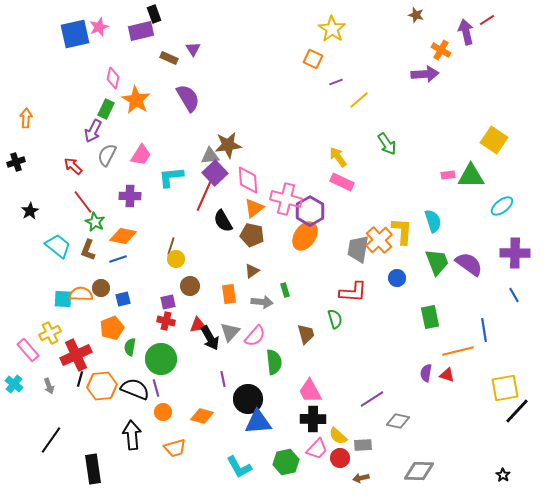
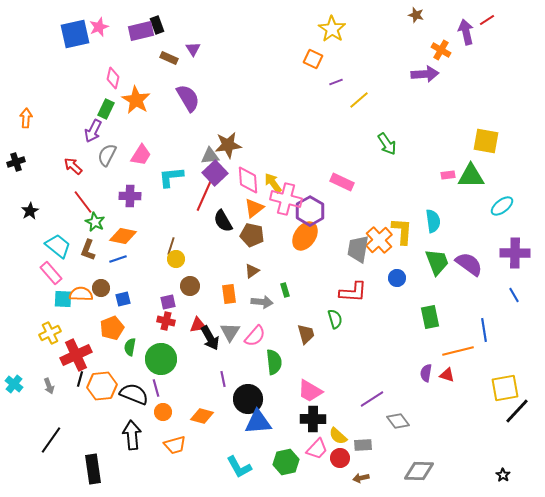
black rectangle at (154, 14): moved 3 px right, 11 px down
yellow square at (494, 140): moved 8 px left, 1 px down; rotated 24 degrees counterclockwise
yellow arrow at (338, 157): moved 65 px left, 26 px down
cyan semicircle at (433, 221): rotated 10 degrees clockwise
gray triangle at (230, 332): rotated 10 degrees counterclockwise
pink rectangle at (28, 350): moved 23 px right, 77 px up
black semicircle at (135, 389): moved 1 px left, 5 px down
pink trapezoid at (310, 391): rotated 32 degrees counterclockwise
gray diamond at (398, 421): rotated 40 degrees clockwise
orange trapezoid at (175, 448): moved 3 px up
